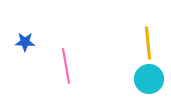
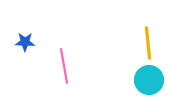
pink line: moved 2 px left
cyan circle: moved 1 px down
